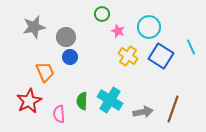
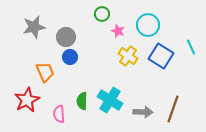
cyan circle: moved 1 px left, 2 px up
red star: moved 2 px left, 1 px up
gray arrow: rotated 12 degrees clockwise
